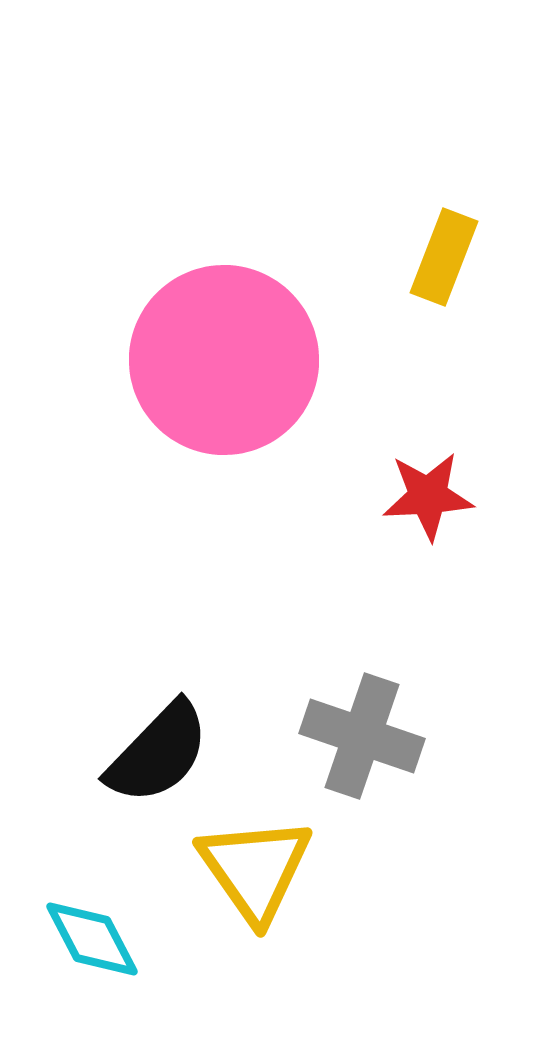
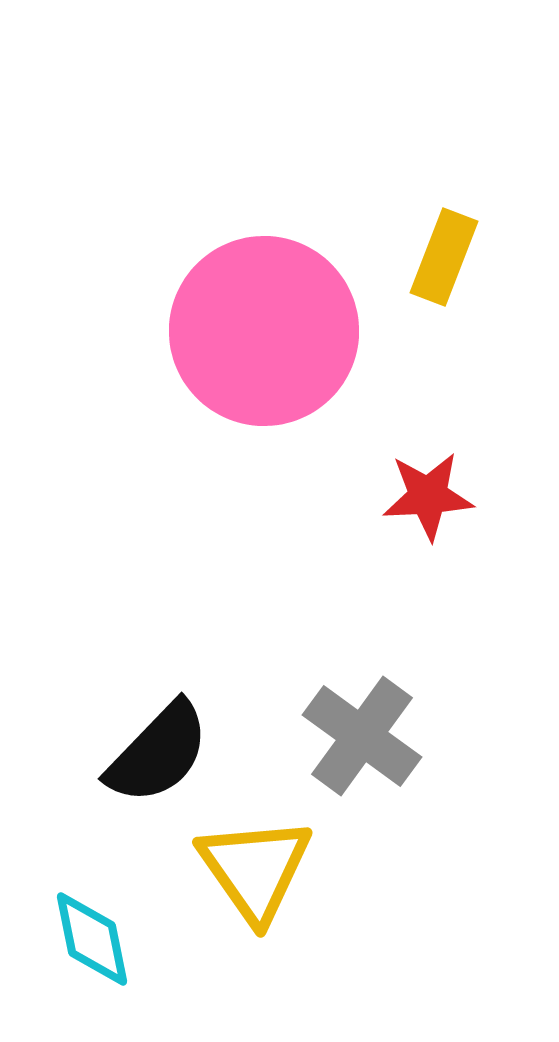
pink circle: moved 40 px right, 29 px up
gray cross: rotated 17 degrees clockwise
cyan diamond: rotated 16 degrees clockwise
